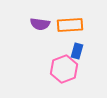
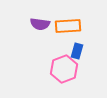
orange rectangle: moved 2 px left, 1 px down
